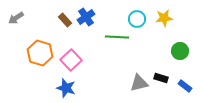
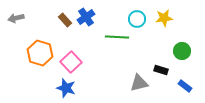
gray arrow: rotated 21 degrees clockwise
green circle: moved 2 px right
pink square: moved 2 px down
black rectangle: moved 8 px up
